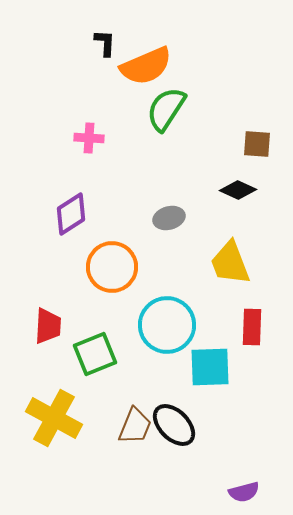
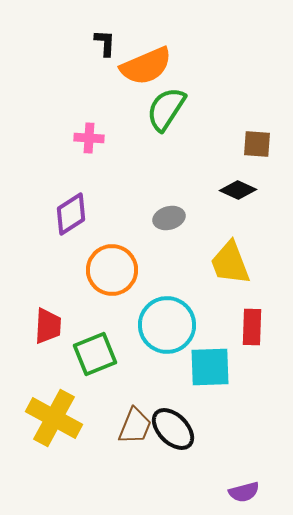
orange circle: moved 3 px down
black ellipse: moved 1 px left, 4 px down
